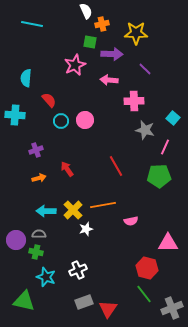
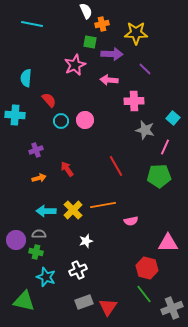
white star: moved 12 px down
red triangle: moved 2 px up
